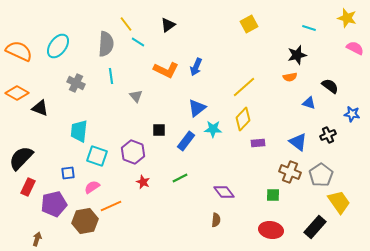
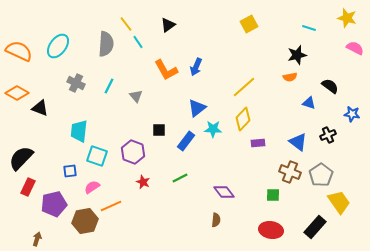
cyan line at (138, 42): rotated 24 degrees clockwise
orange L-shape at (166, 70): rotated 35 degrees clockwise
cyan line at (111, 76): moved 2 px left, 10 px down; rotated 35 degrees clockwise
blue square at (68, 173): moved 2 px right, 2 px up
